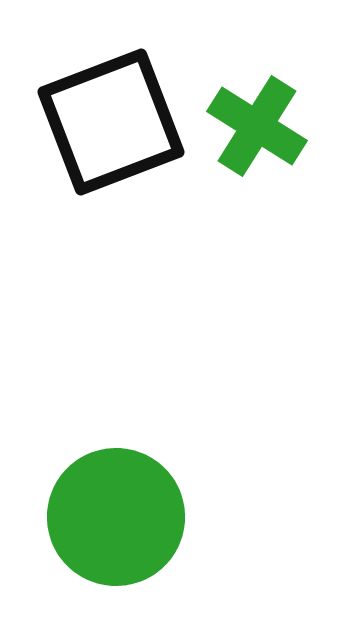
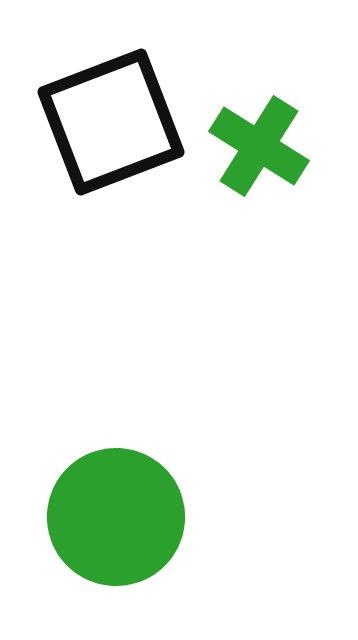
green cross: moved 2 px right, 20 px down
